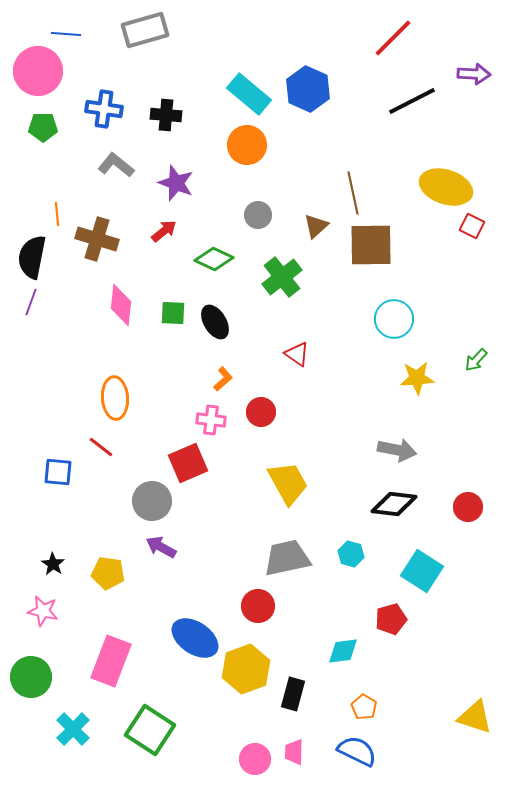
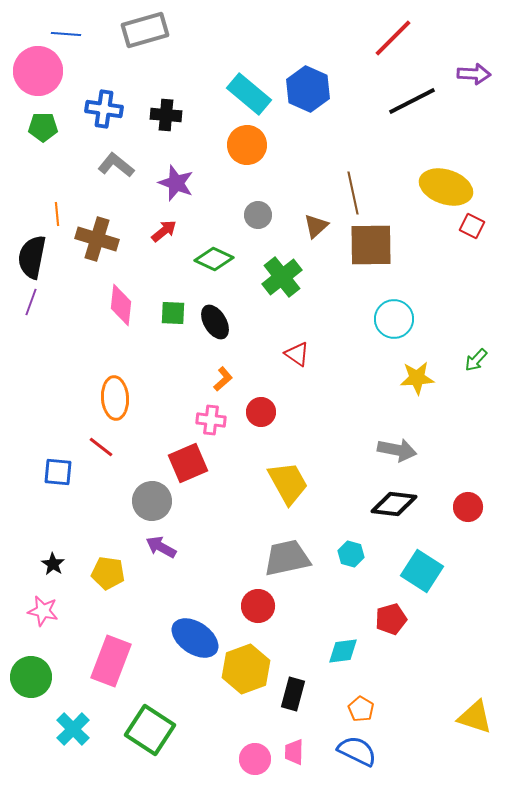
orange pentagon at (364, 707): moved 3 px left, 2 px down
